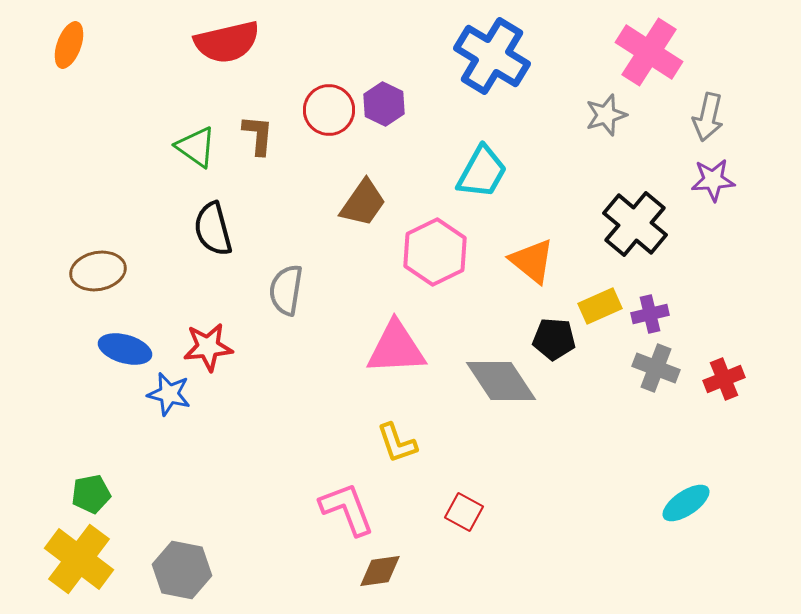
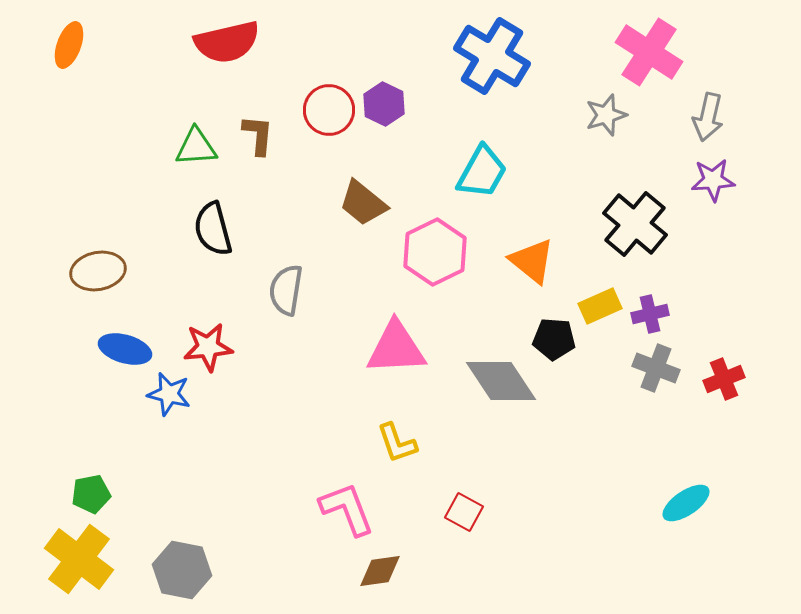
green triangle: rotated 39 degrees counterclockwise
brown trapezoid: rotated 94 degrees clockwise
